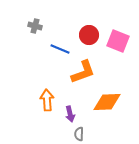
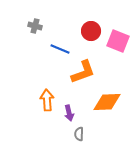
red circle: moved 2 px right, 4 px up
purple arrow: moved 1 px left, 1 px up
